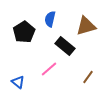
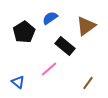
blue semicircle: moved 1 px up; rotated 42 degrees clockwise
brown triangle: rotated 20 degrees counterclockwise
brown line: moved 6 px down
